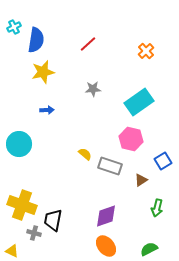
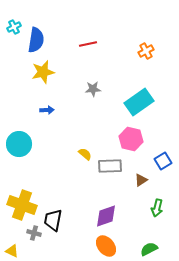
red line: rotated 30 degrees clockwise
orange cross: rotated 14 degrees clockwise
gray rectangle: rotated 20 degrees counterclockwise
